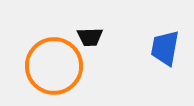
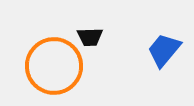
blue trapezoid: moved 1 px left, 2 px down; rotated 30 degrees clockwise
